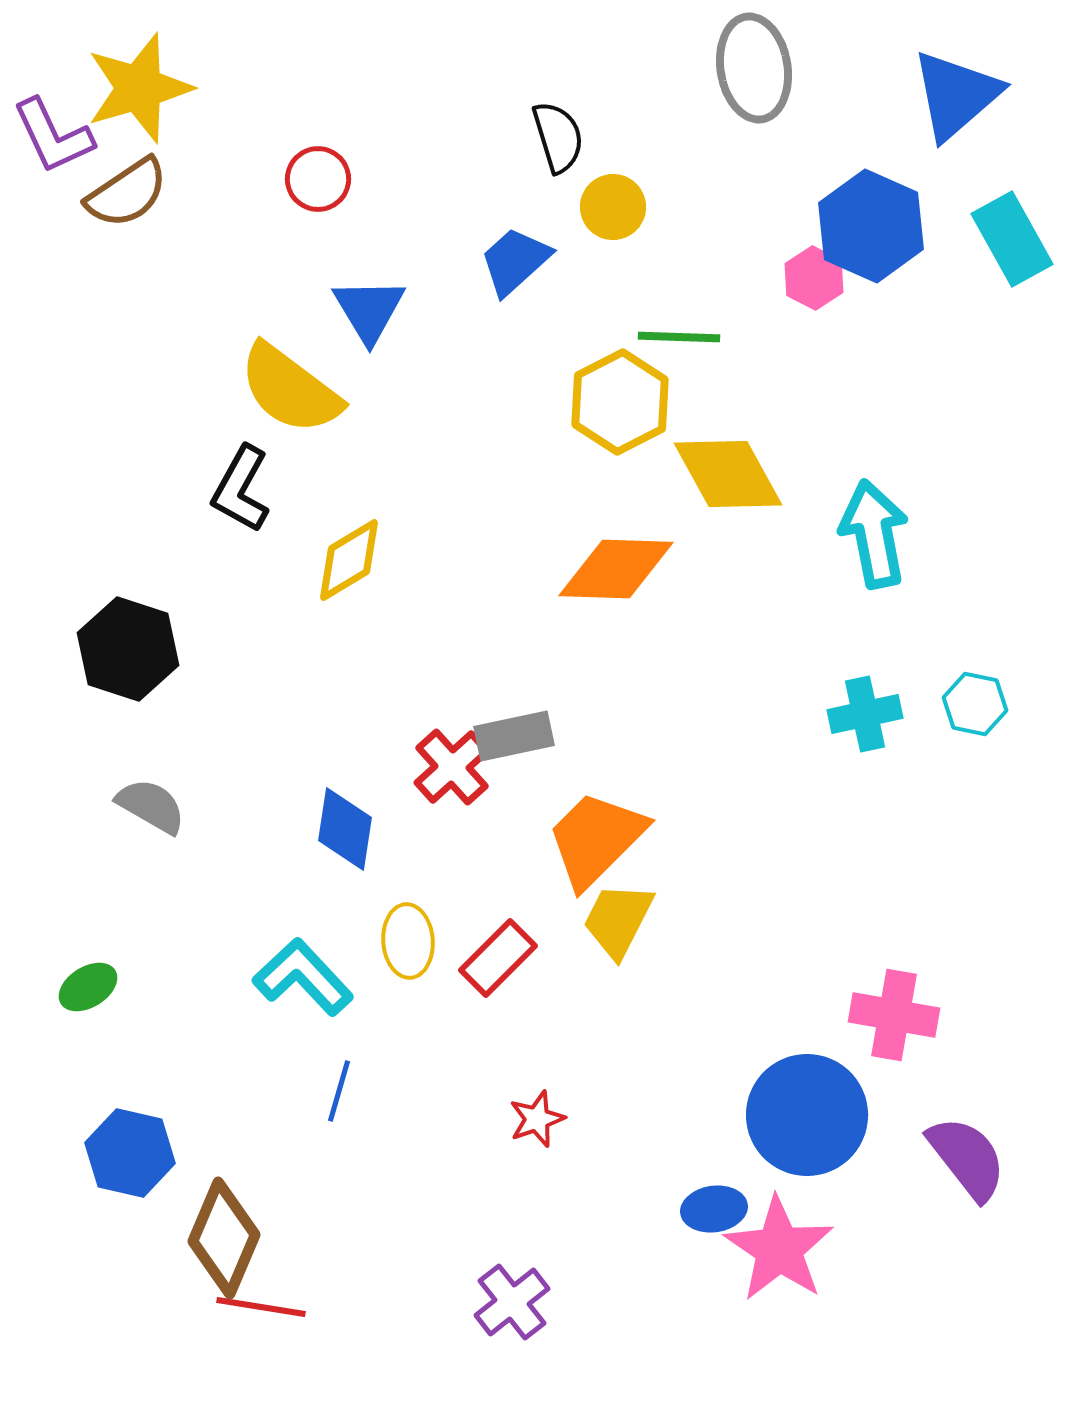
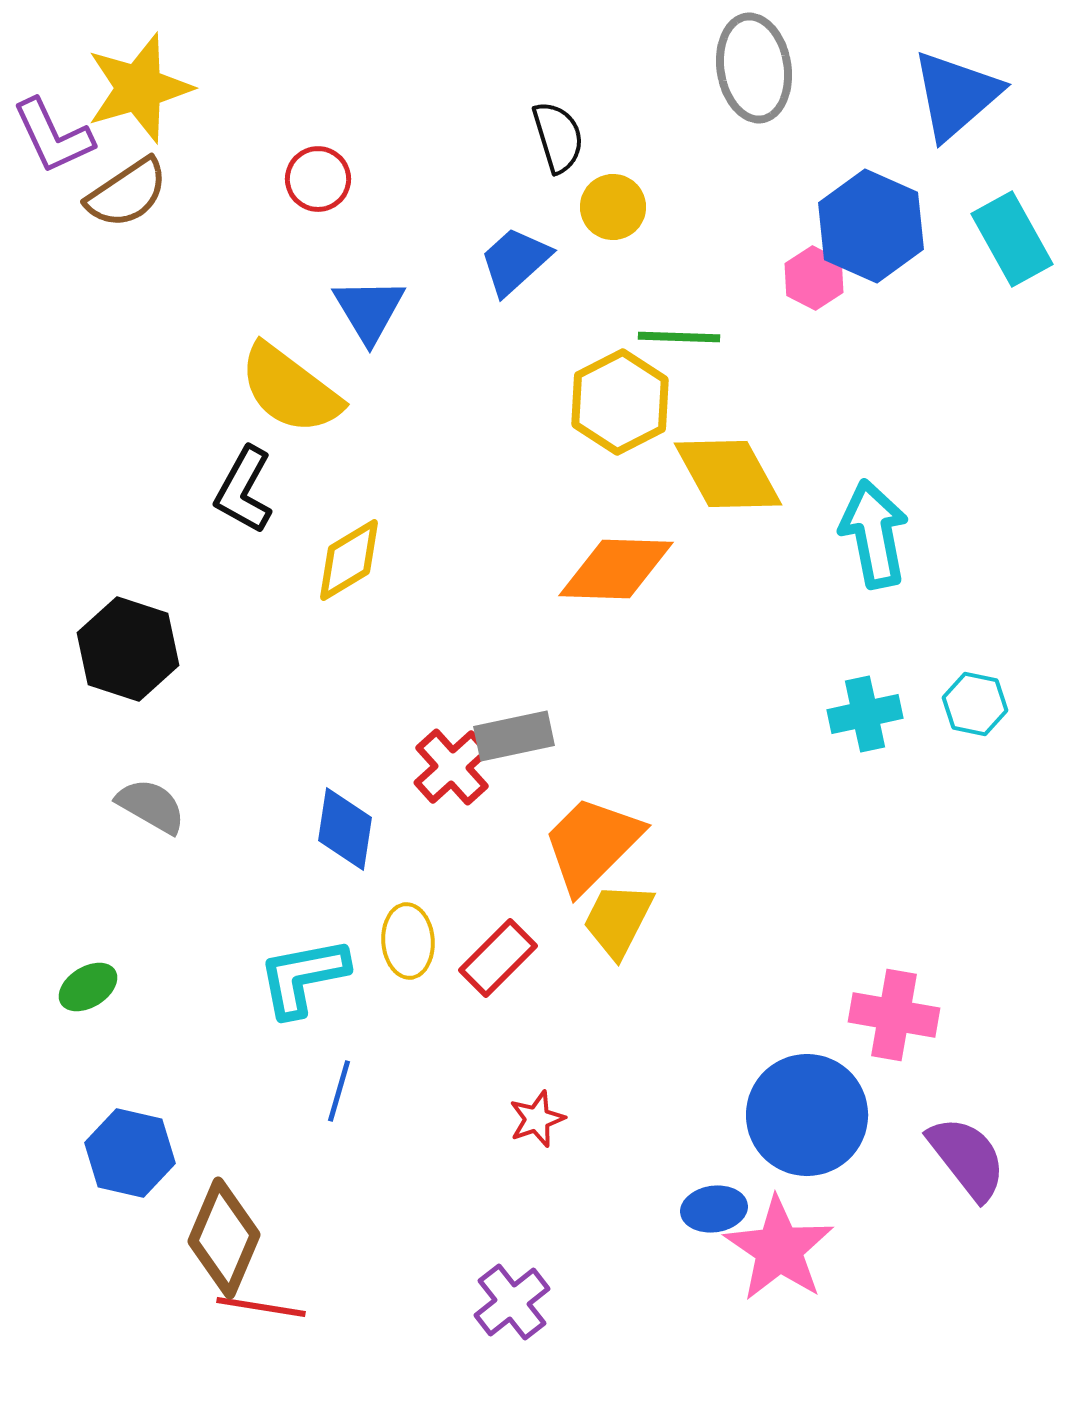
black L-shape at (241, 489): moved 3 px right, 1 px down
orange trapezoid at (596, 839): moved 4 px left, 5 px down
cyan L-shape at (303, 977): rotated 58 degrees counterclockwise
